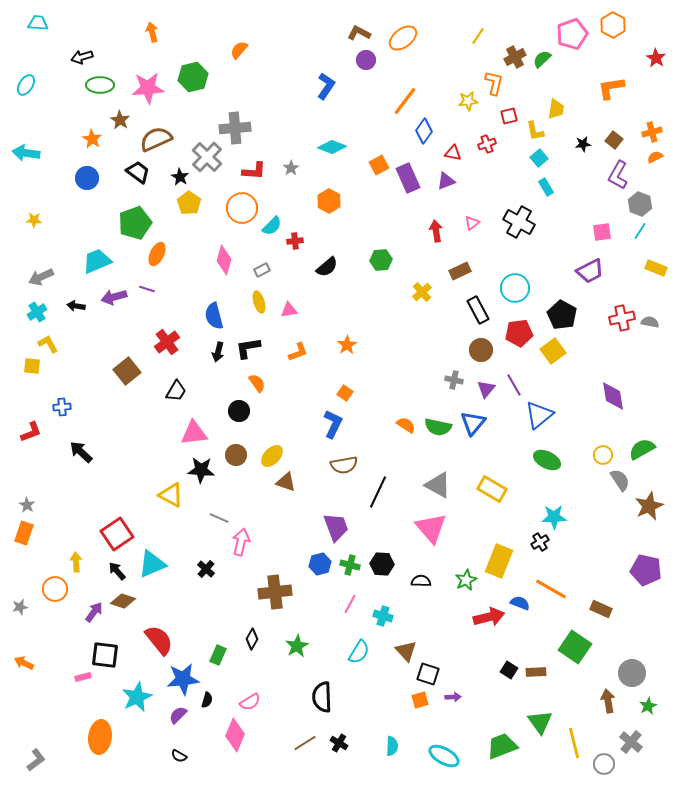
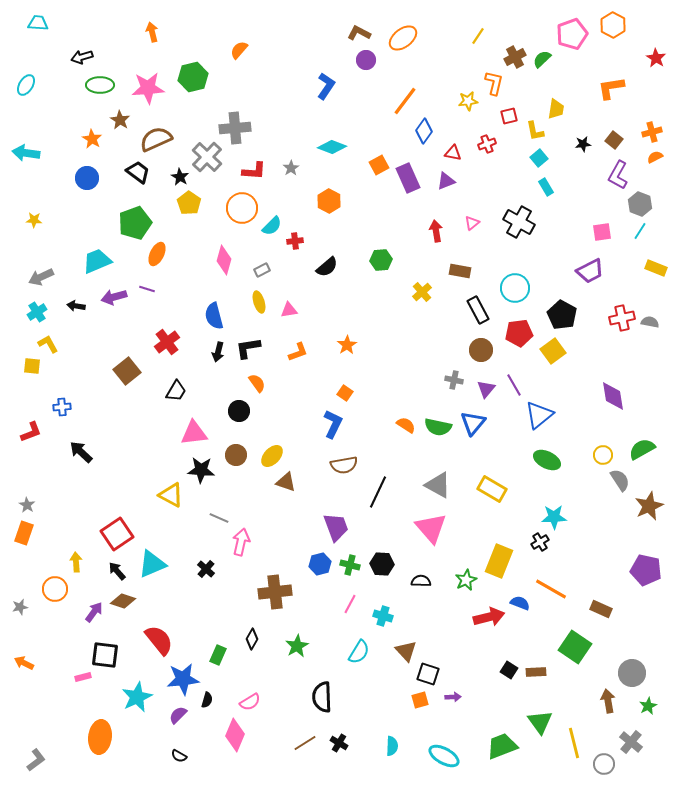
brown rectangle at (460, 271): rotated 35 degrees clockwise
